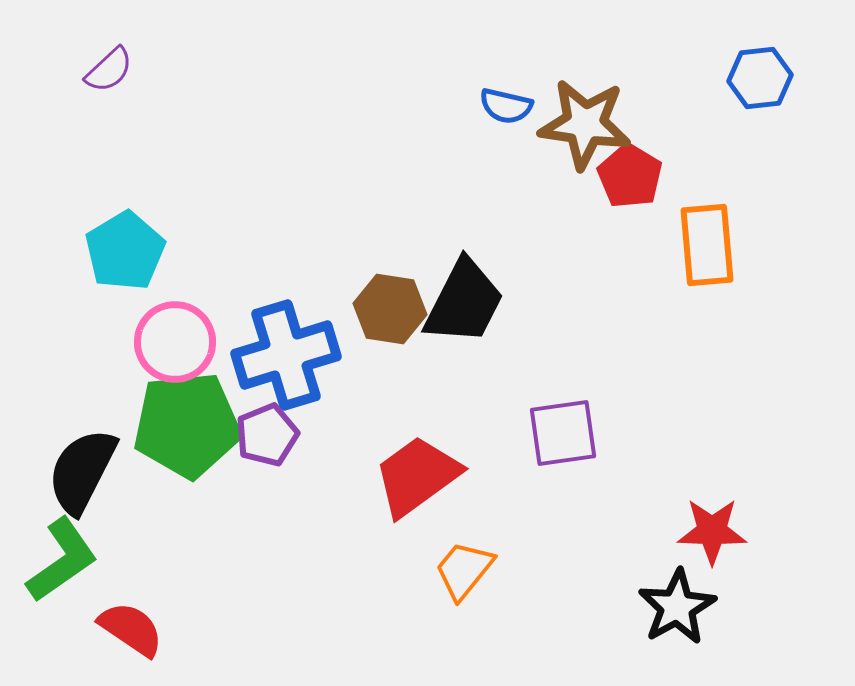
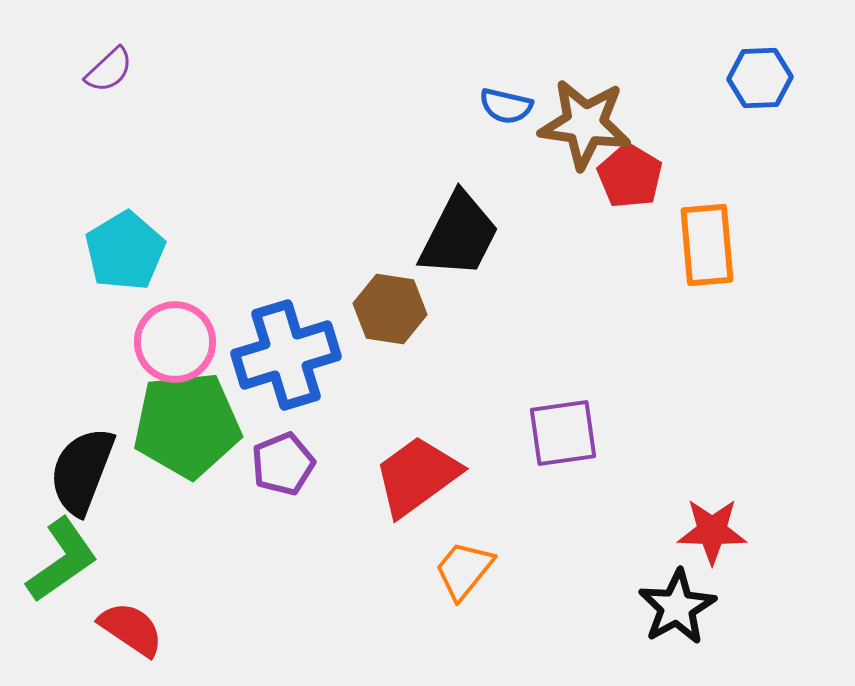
blue hexagon: rotated 4 degrees clockwise
black trapezoid: moved 5 px left, 67 px up
purple pentagon: moved 16 px right, 29 px down
black semicircle: rotated 6 degrees counterclockwise
